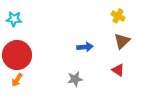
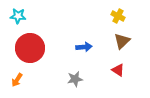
cyan star: moved 4 px right, 3 px up
blue arrow: moved 1 px left
red circle: moved 13 px right, 7 px up
